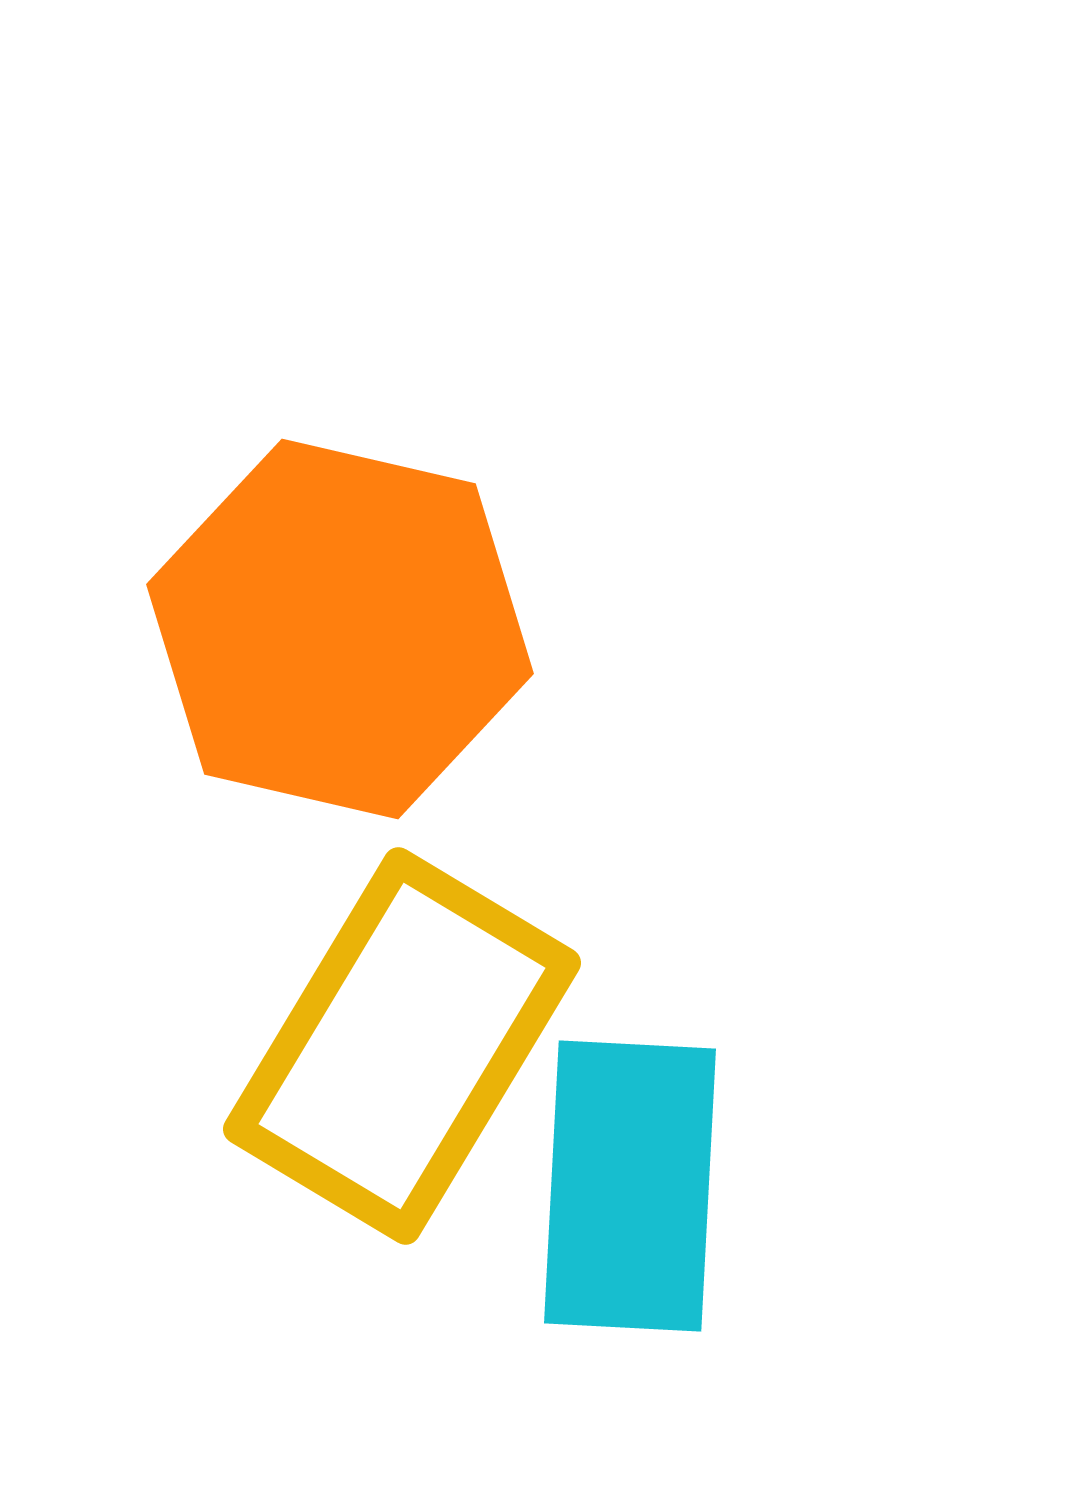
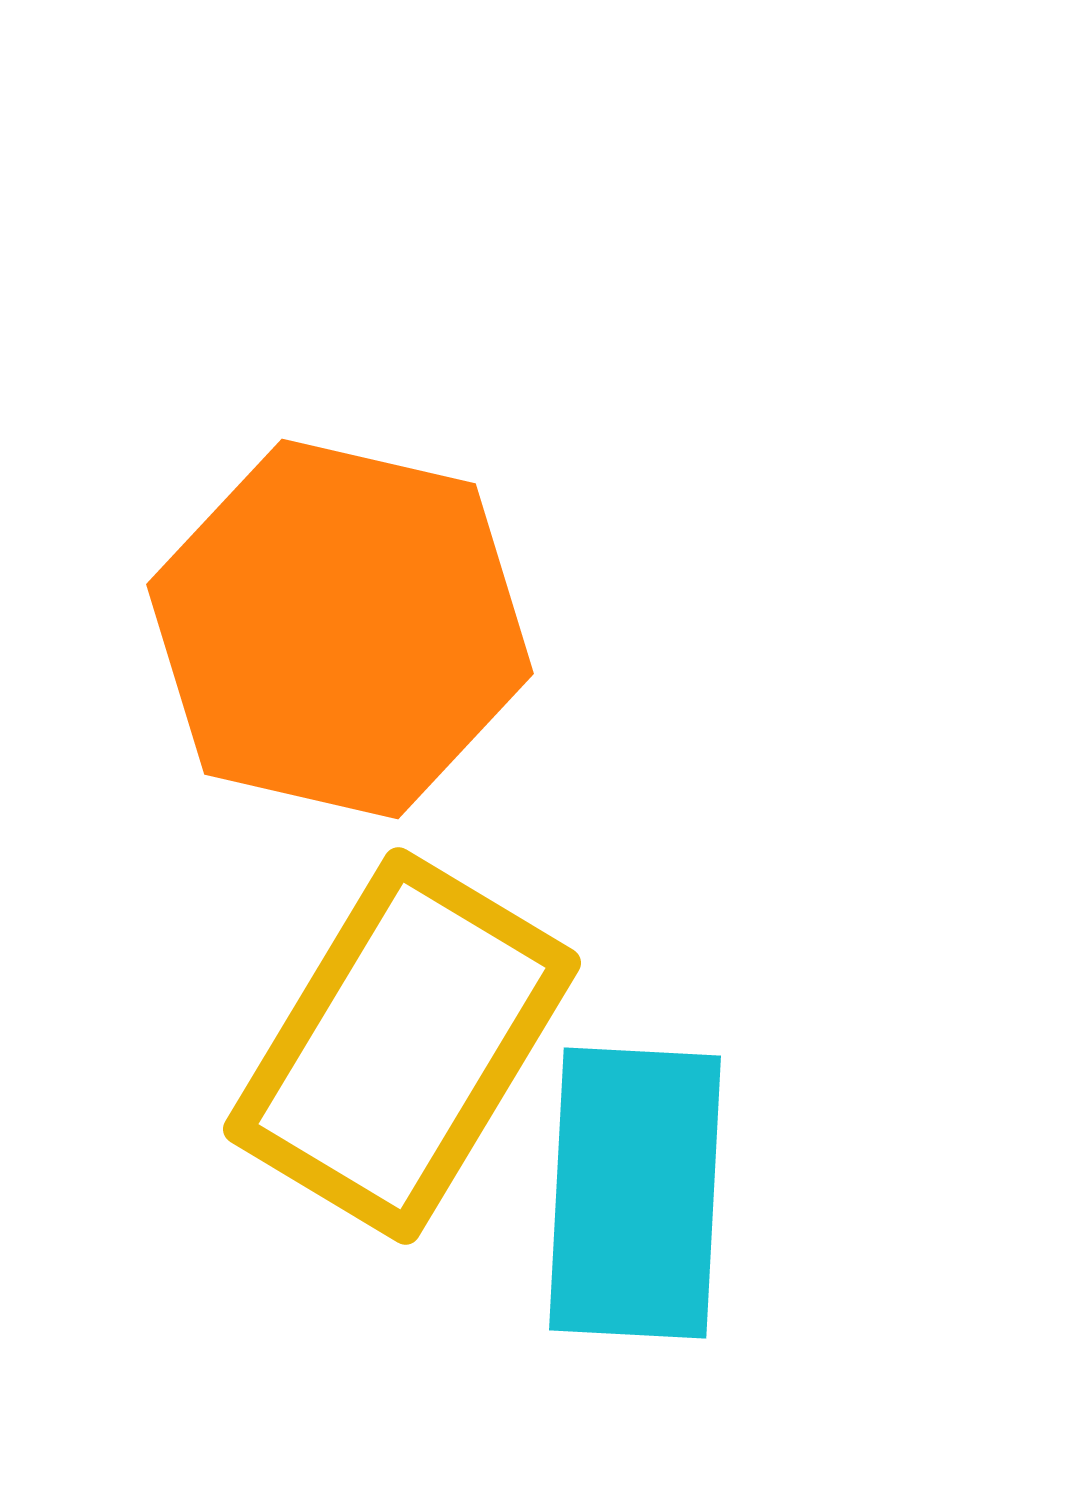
cyan rectangle: moved 5 px right, 7 px down
